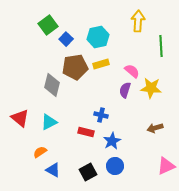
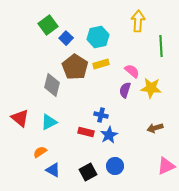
blue square: moved 1 px up
brown pentagon: rotated 30 degrees counterclockwise
blue star: moved 3 px left, 6 px up
